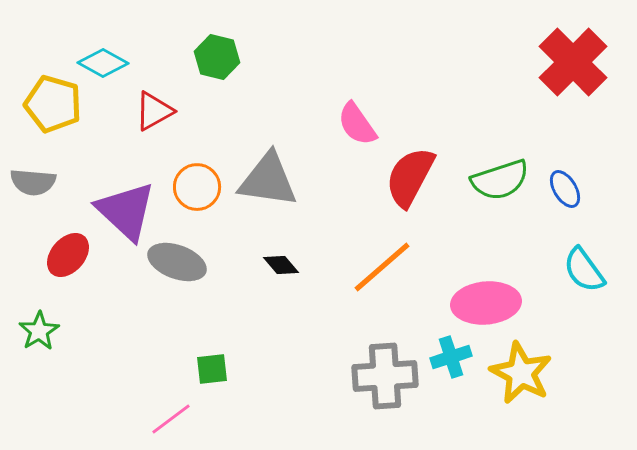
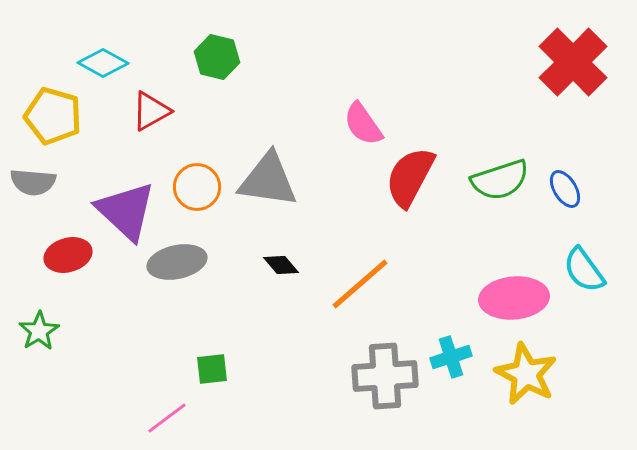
yellow pentagon: moved 12 px down
red triangle: moved 3 px left
pink semicircle: moved 6 px right
red ellipse: rotated 33 degrees clockwise
gray ellipse: rotated 32 degrees counterclockwise
orange line: moved 22 px left, 17 px down
pink ellipse: moved 28 px right, 5 px up
yellow star: moved 5 px right, 1 px down
pink line: moved 4 px left, 1 px up
